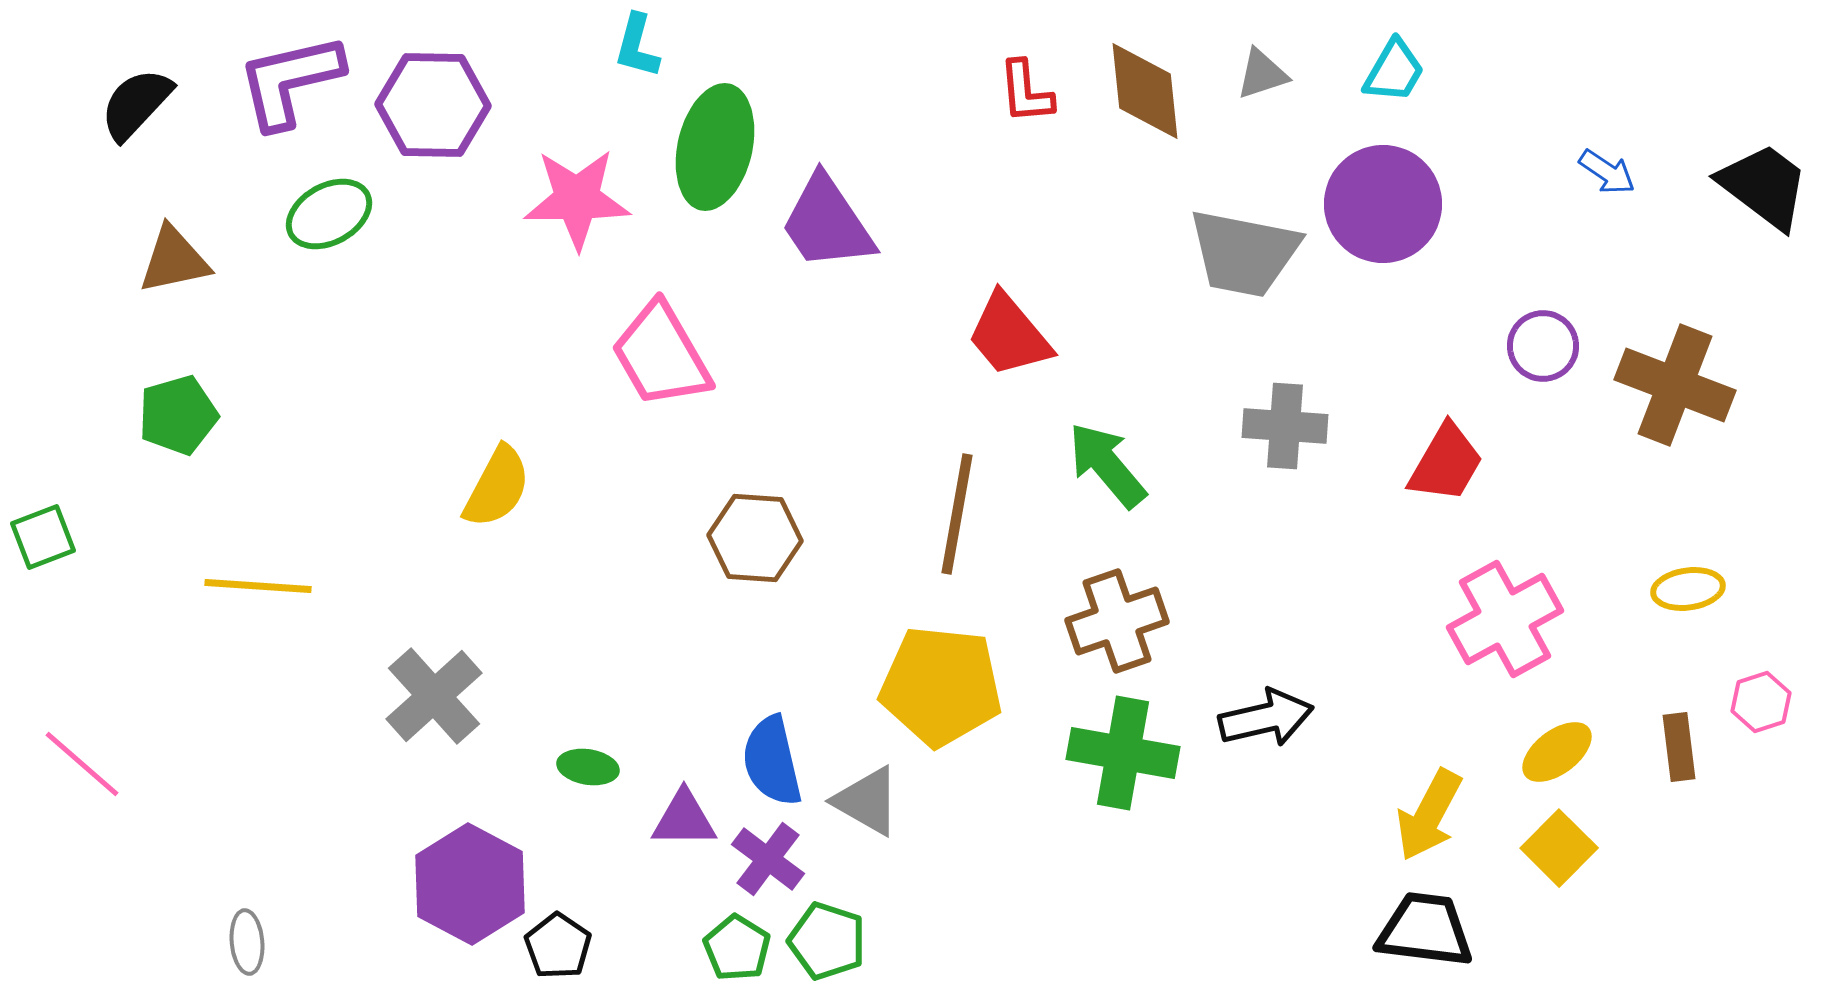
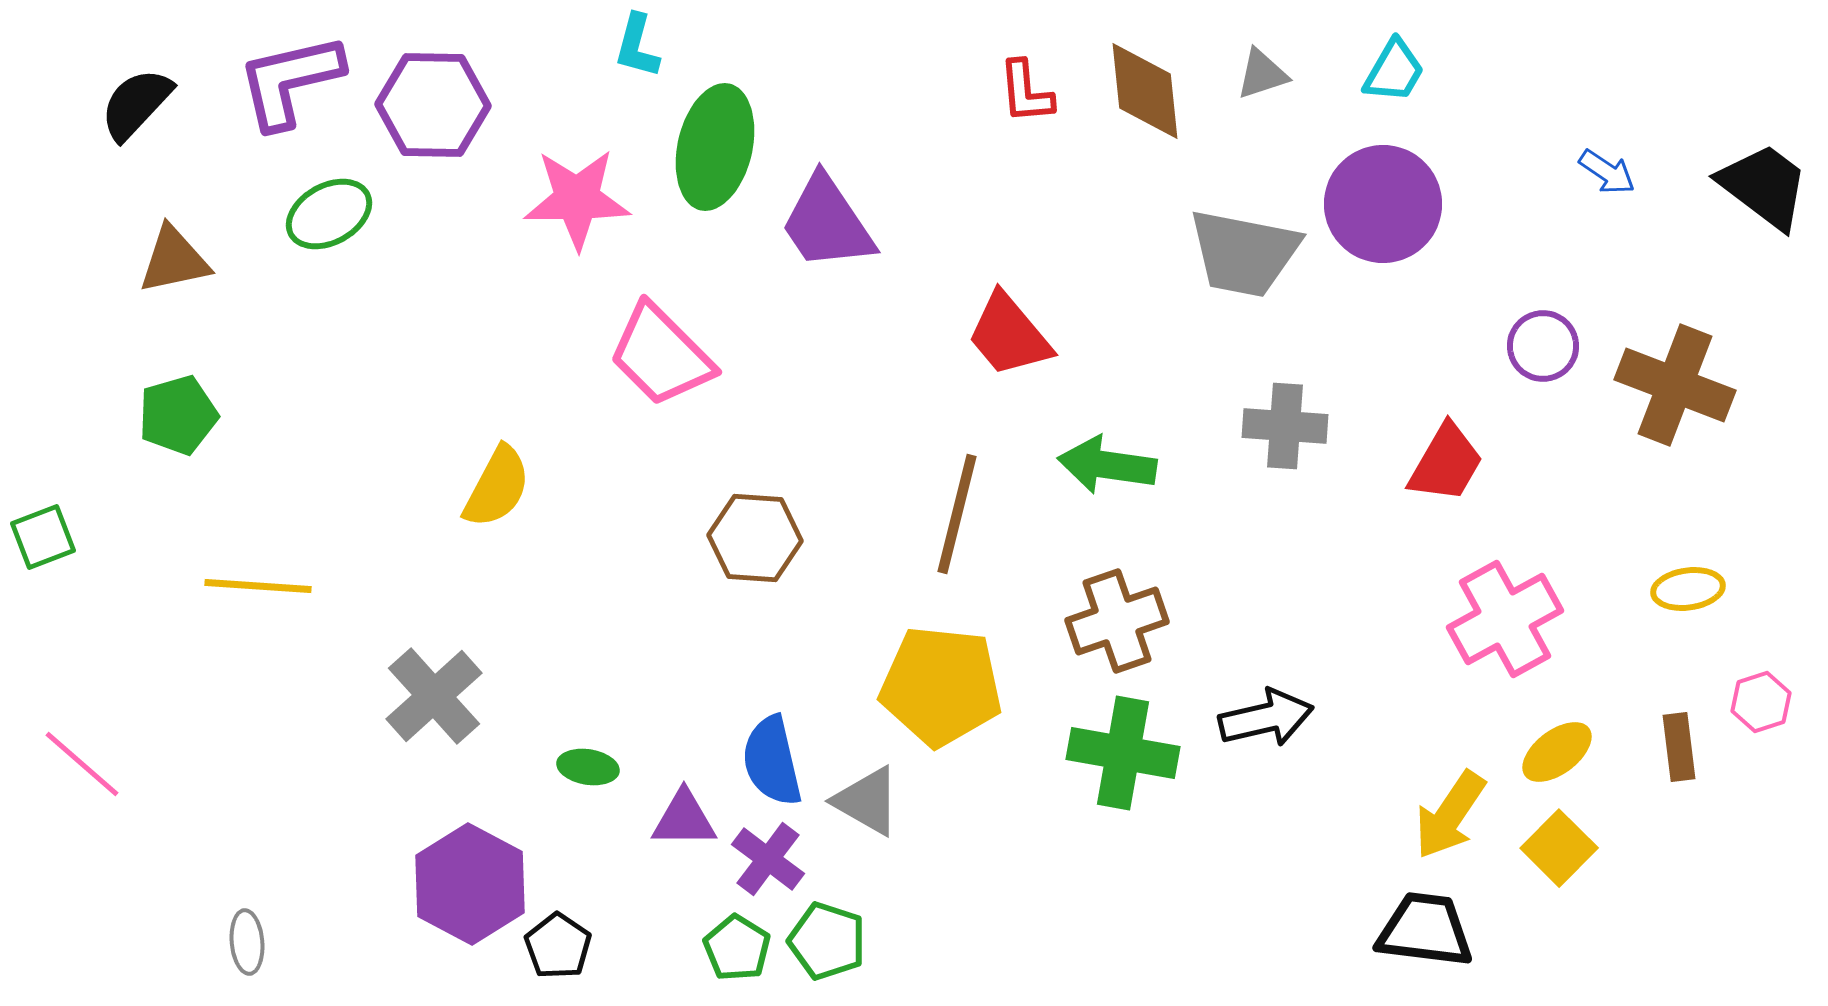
pink trapezoid at (661, 355): rotated 15 degrees counterclockwise
green arrow at (1107, 465): rotated 42 degrees counterclockwise
brown line at (957, 514): rotated 4 degrees clockwise
yellow arrow at (1429, 815): moved 21 px right; rotated 6 degrees clockwise
